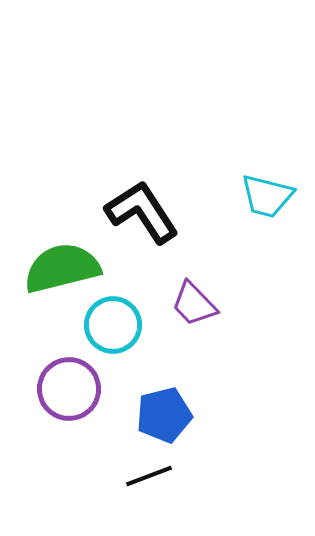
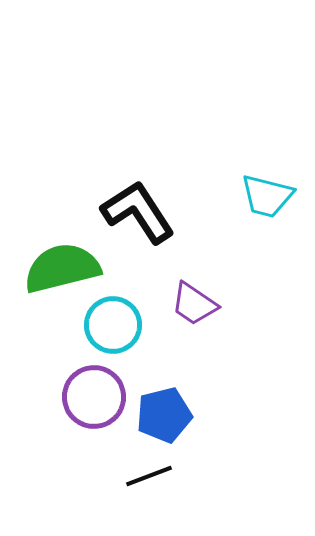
black L-shape: moved 4 px left
purple trapezoid: rotated 12 degrees counterclockwise
purple circle: moved 25 px right, 8 px down
